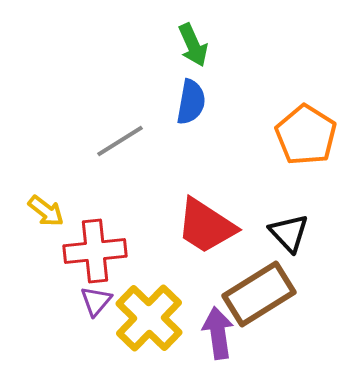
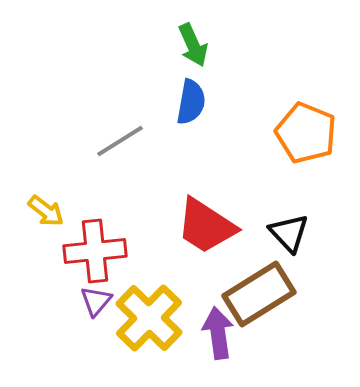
orange pentagon: moved 2 px up; rotated 10 degrees counterclockwise
